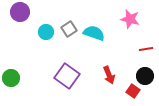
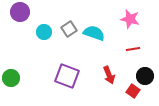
cyan circle: moved 2 px left
red line: moved 13 px left
purple square: rotated 15 degrees counterclockwise
